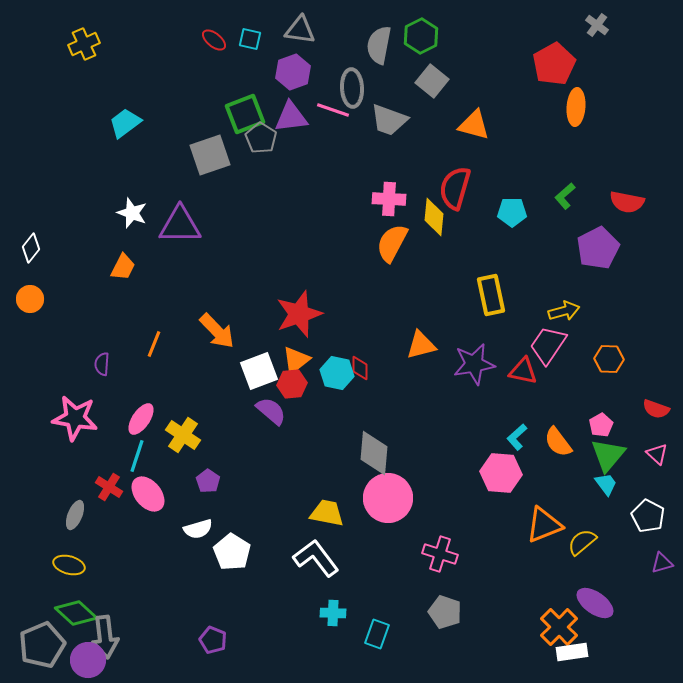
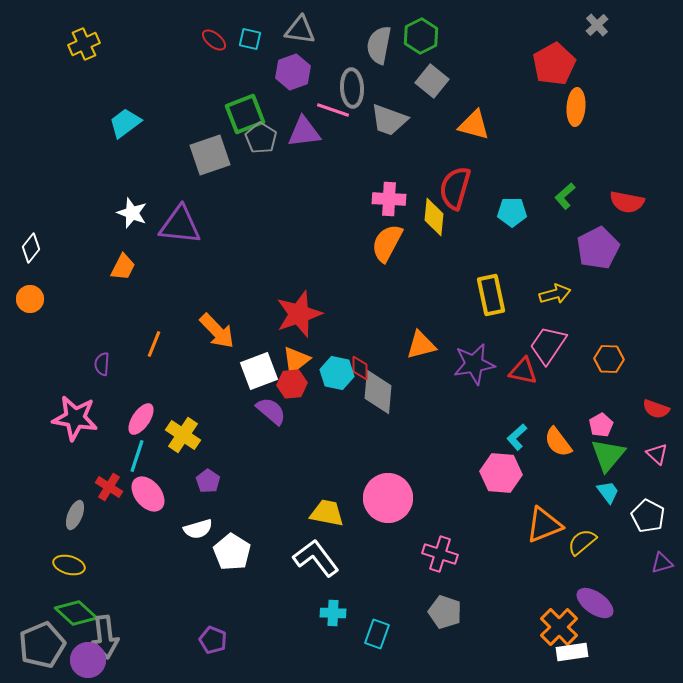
gray cross at (597, 25): rotated 10 degrees clockwise
purple triangle at (291, 117): moved 13 px right, 15 px down
purple triangle at (180, 225): rotated 6 degrees clockwise
orange semicircle at (392, 243): moved 5 px left
yellow arrow at (564, 311): moved 9 px left, 17 px up
gray diamond at (374, 453): moved 4 px right, 61 px up
cyan trapezoid at (606, 484): moved 2 px right, 8 px down
